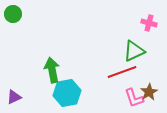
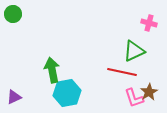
red line: rotated 32 degrees clockwise
